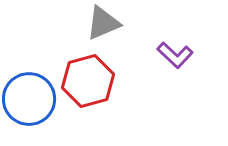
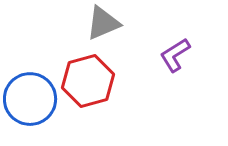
purple L-shape: rotated 105 degrees clockwise
blue circle: moved 1 px right
